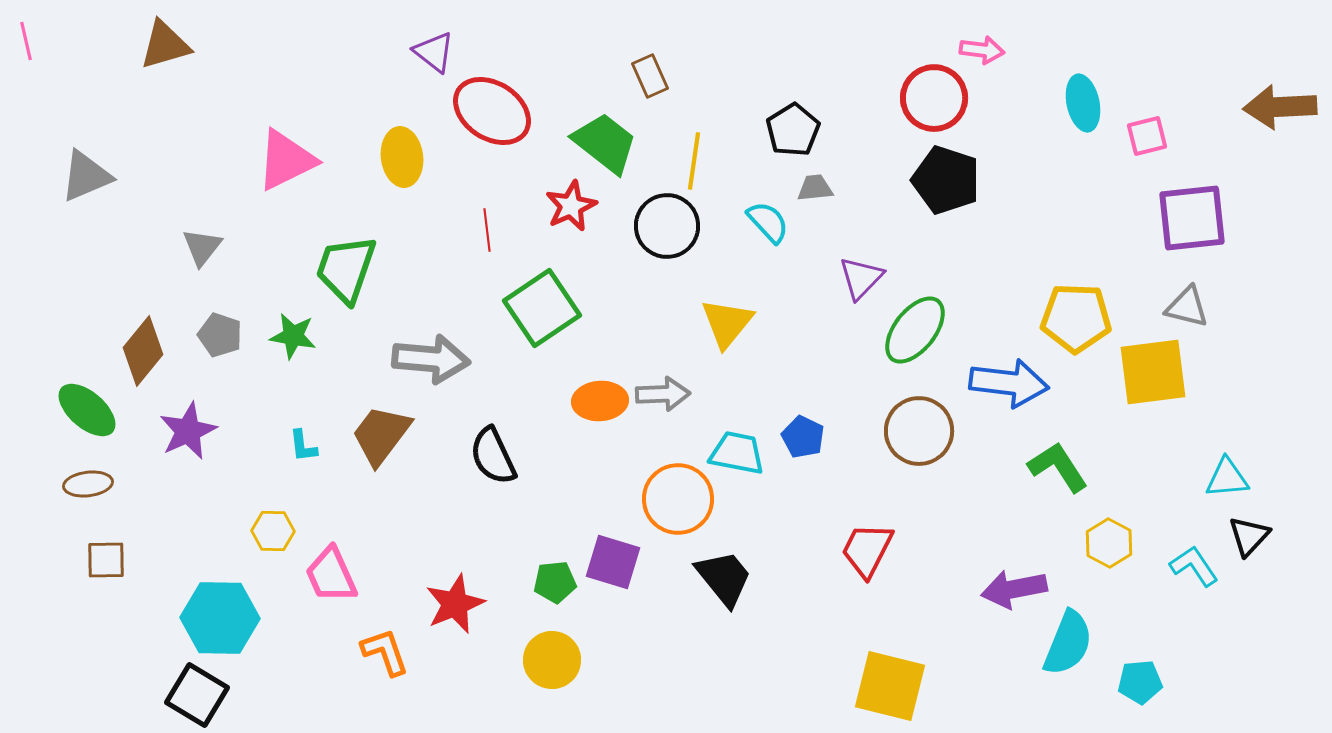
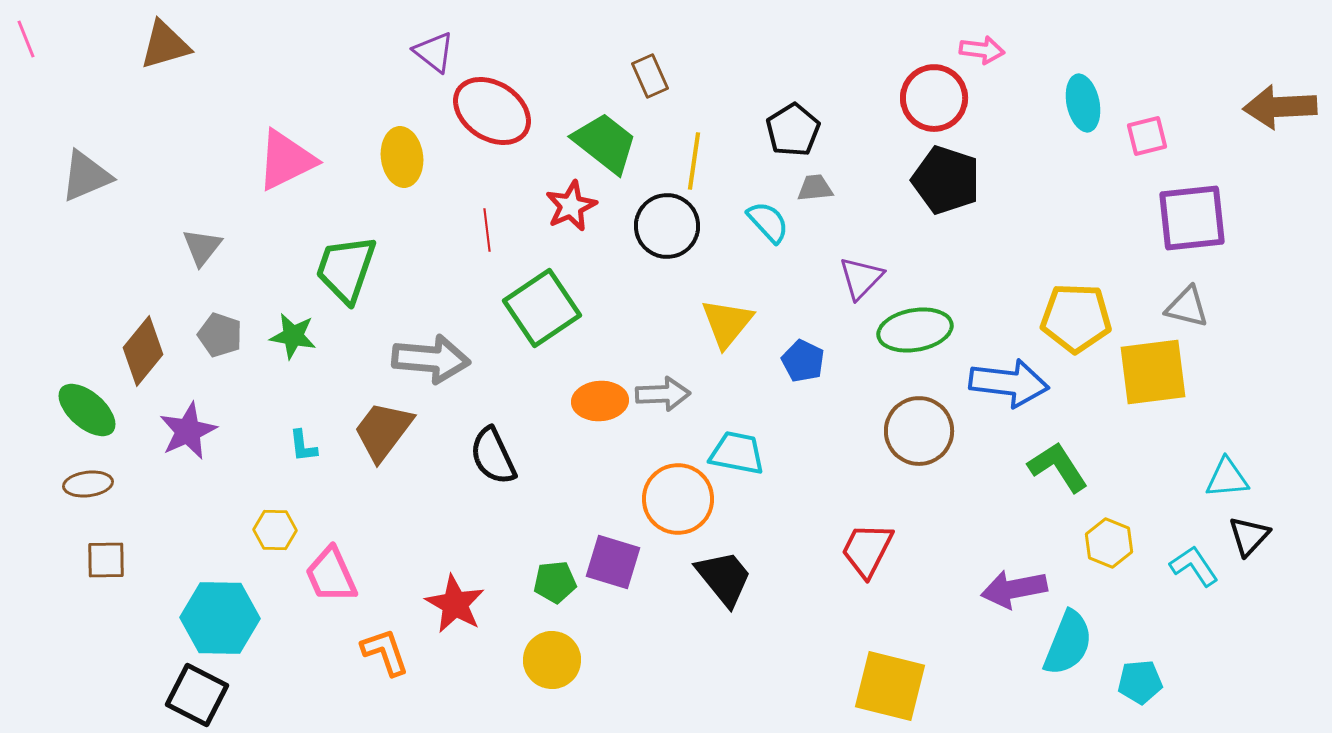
pink line at (26, 41): moved 2 px up; rotated 9 degrees counterclockwise
green ellipse at (915, 330): rotated 42 degrees clockwise
brown trapezoid at (381, 435): moved 2 px right, 4 px up
blue pentagon at (803, 437): moved 76 px up
yellow hexagon at (273, 531): moved 2 px right, 1 px up
yellow hexagon at (1109, 543): rotated 6 degrees counterclockwise
red star at (455, 604): rotated 20 degrees counterclockwise
black square at (197, 695): rotated 4 degrees counterclockwise
